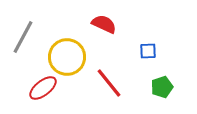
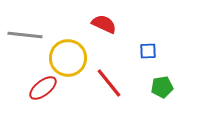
gray line: moved 2 px right, 2 px up; rotated 68 degrees clockwise
yellow circle: moved 1 px right, 1 px down
green pentagon: rotated 10 degrees clockwise
